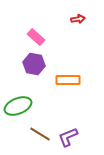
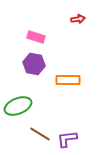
pink rectangle: rotated 24 degrees counterclockwise
purple L-shape: moved 1 px left, 2 px down; rotated 15 degrees clockwise
